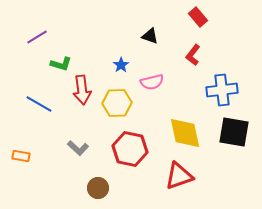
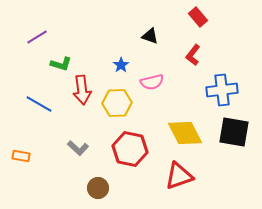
yellow diamond: rotated 15 degrees counterclockwise
